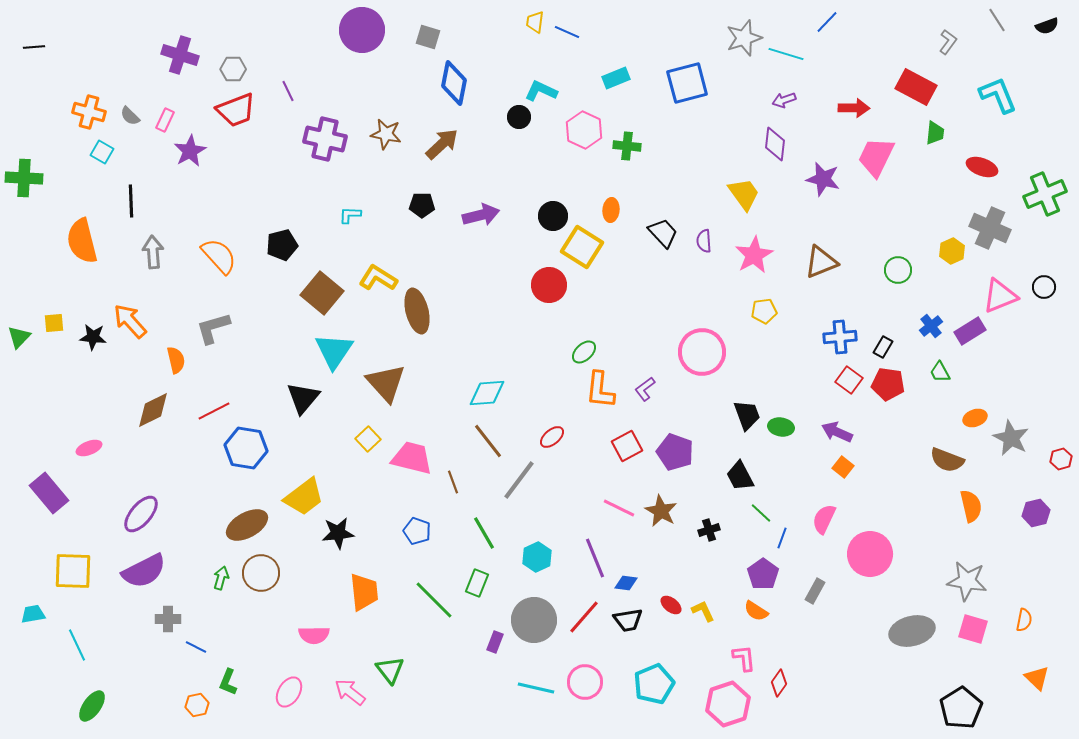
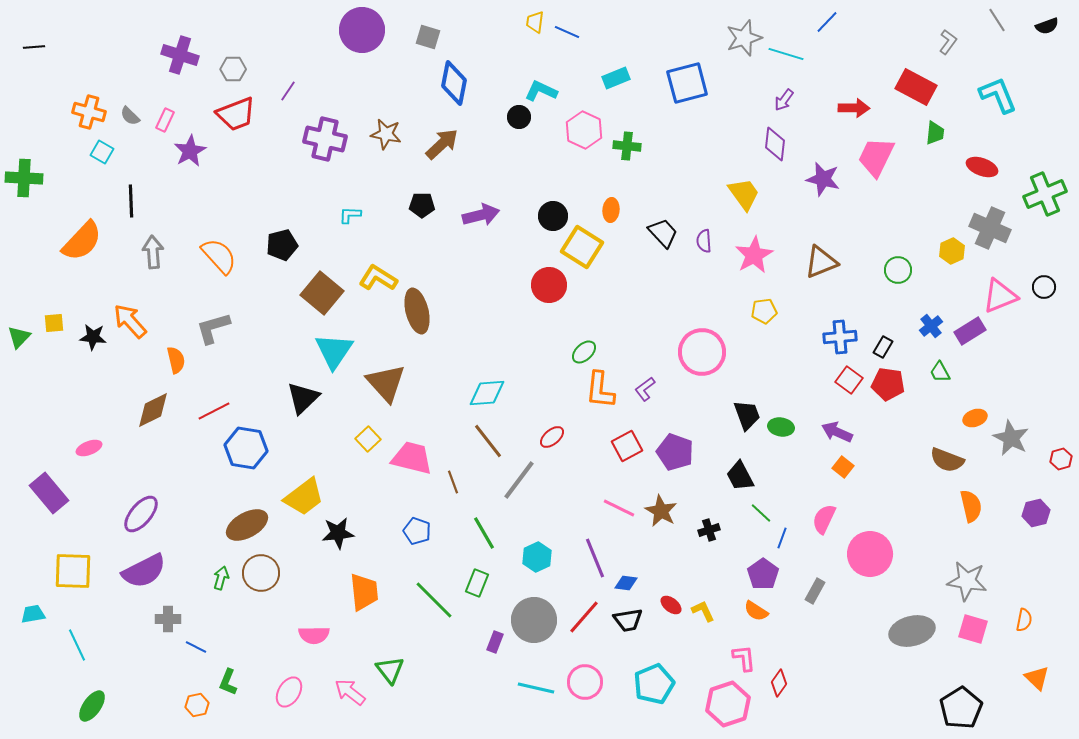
purple line at (288, 91): rotated 60 degrees clockwise
purple arrow at (784, 100): rotated 35 degrees counterclockwise
red trapezoid at (236, 110): moved 4 px down
orange semicircle at (82, 241): rotated 123 degrees counterclockwise
black triangle at (303, 398): rotated 6 degrees clockwise
